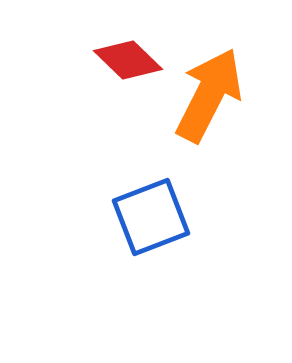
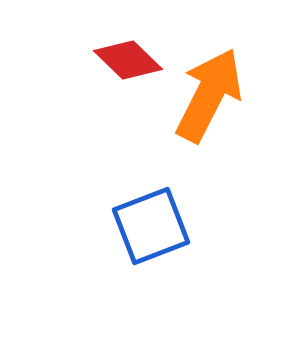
blue square: moved 9 px down
